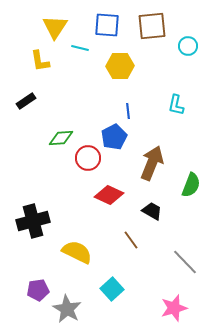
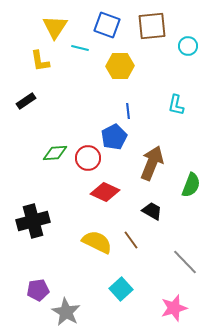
blue square: rotated 16 degrees clockwise
green diamond: moved 6 px left, 15 px down
red diamond: moved 4 px left, 3 px up
yellow semicircle: moved 20 px right, 10 px up
cyan square: moved 9 px right
gray star: moved 1 px left, 3 px down
